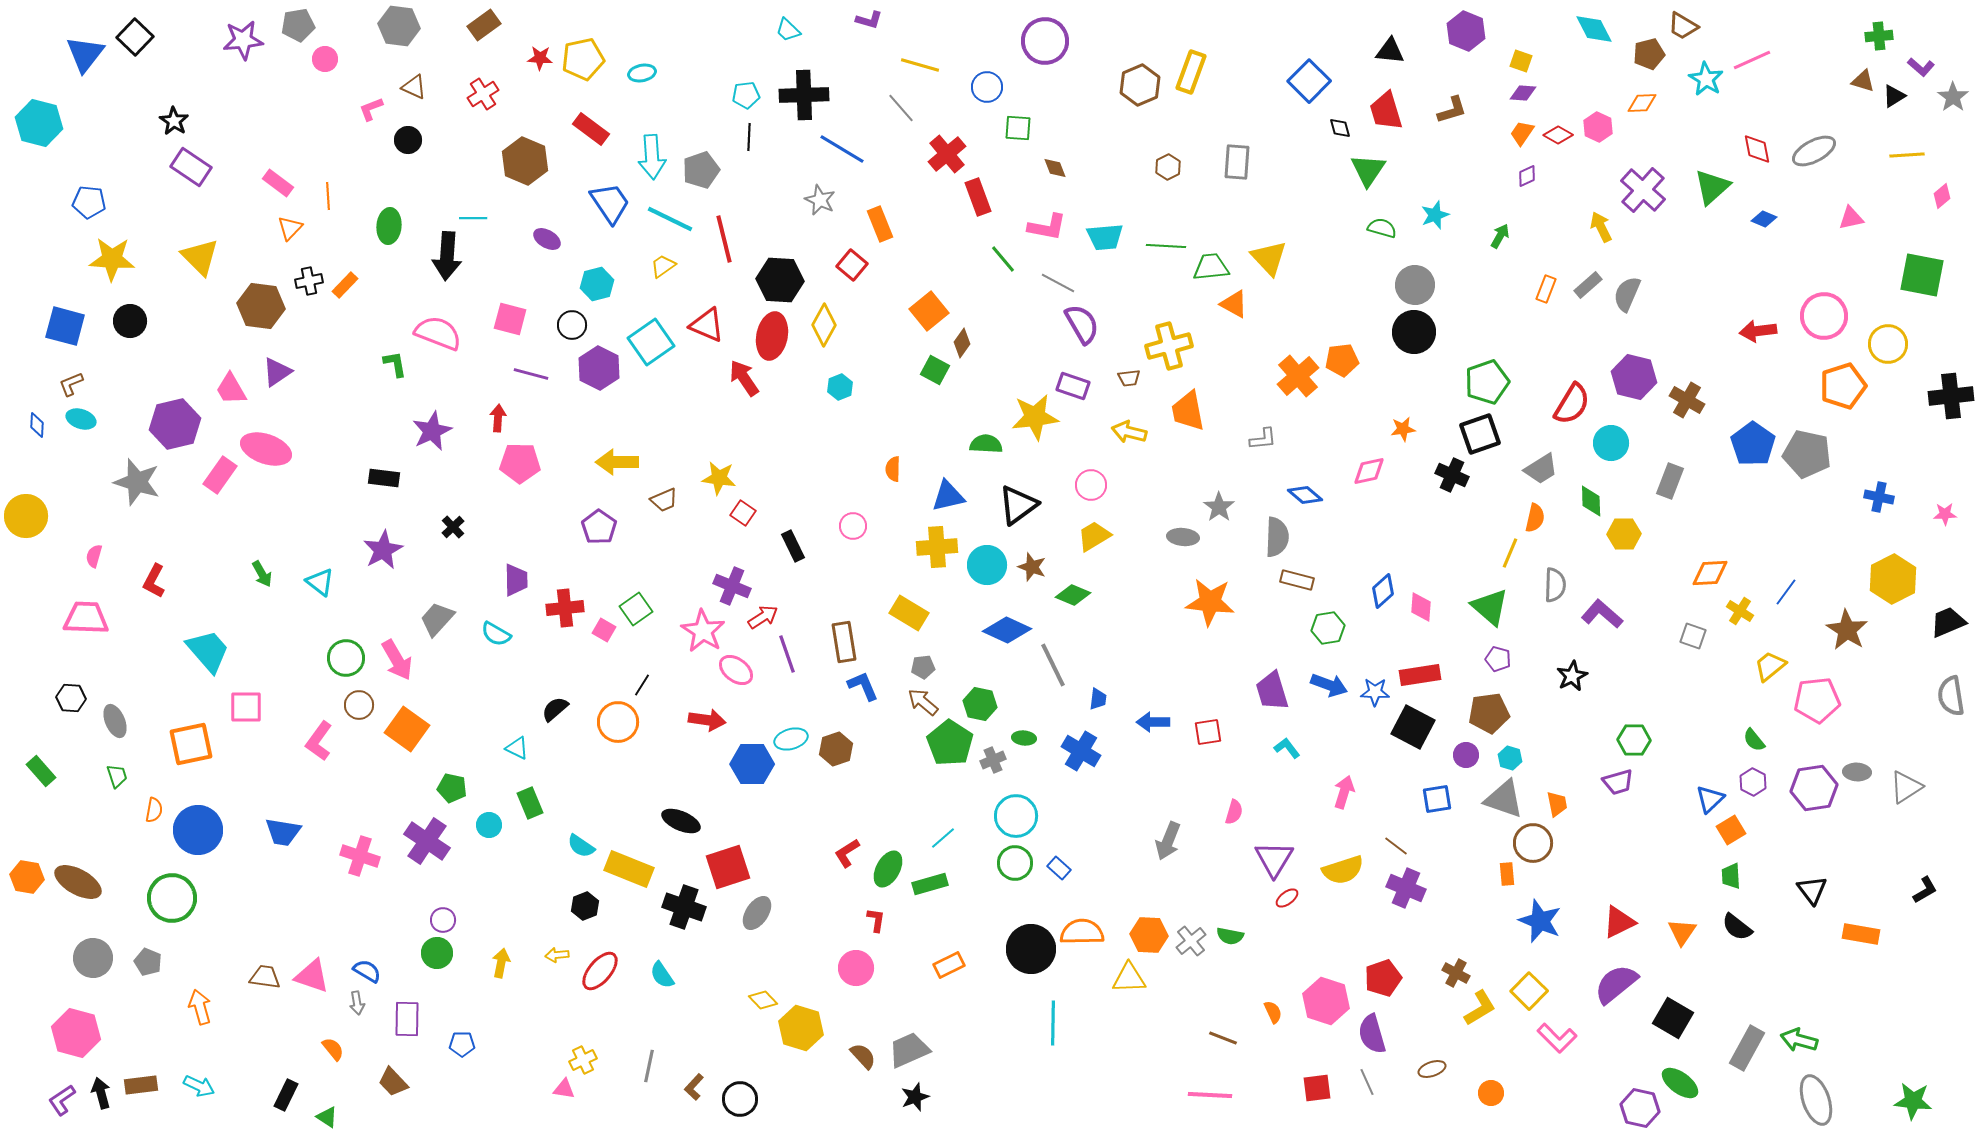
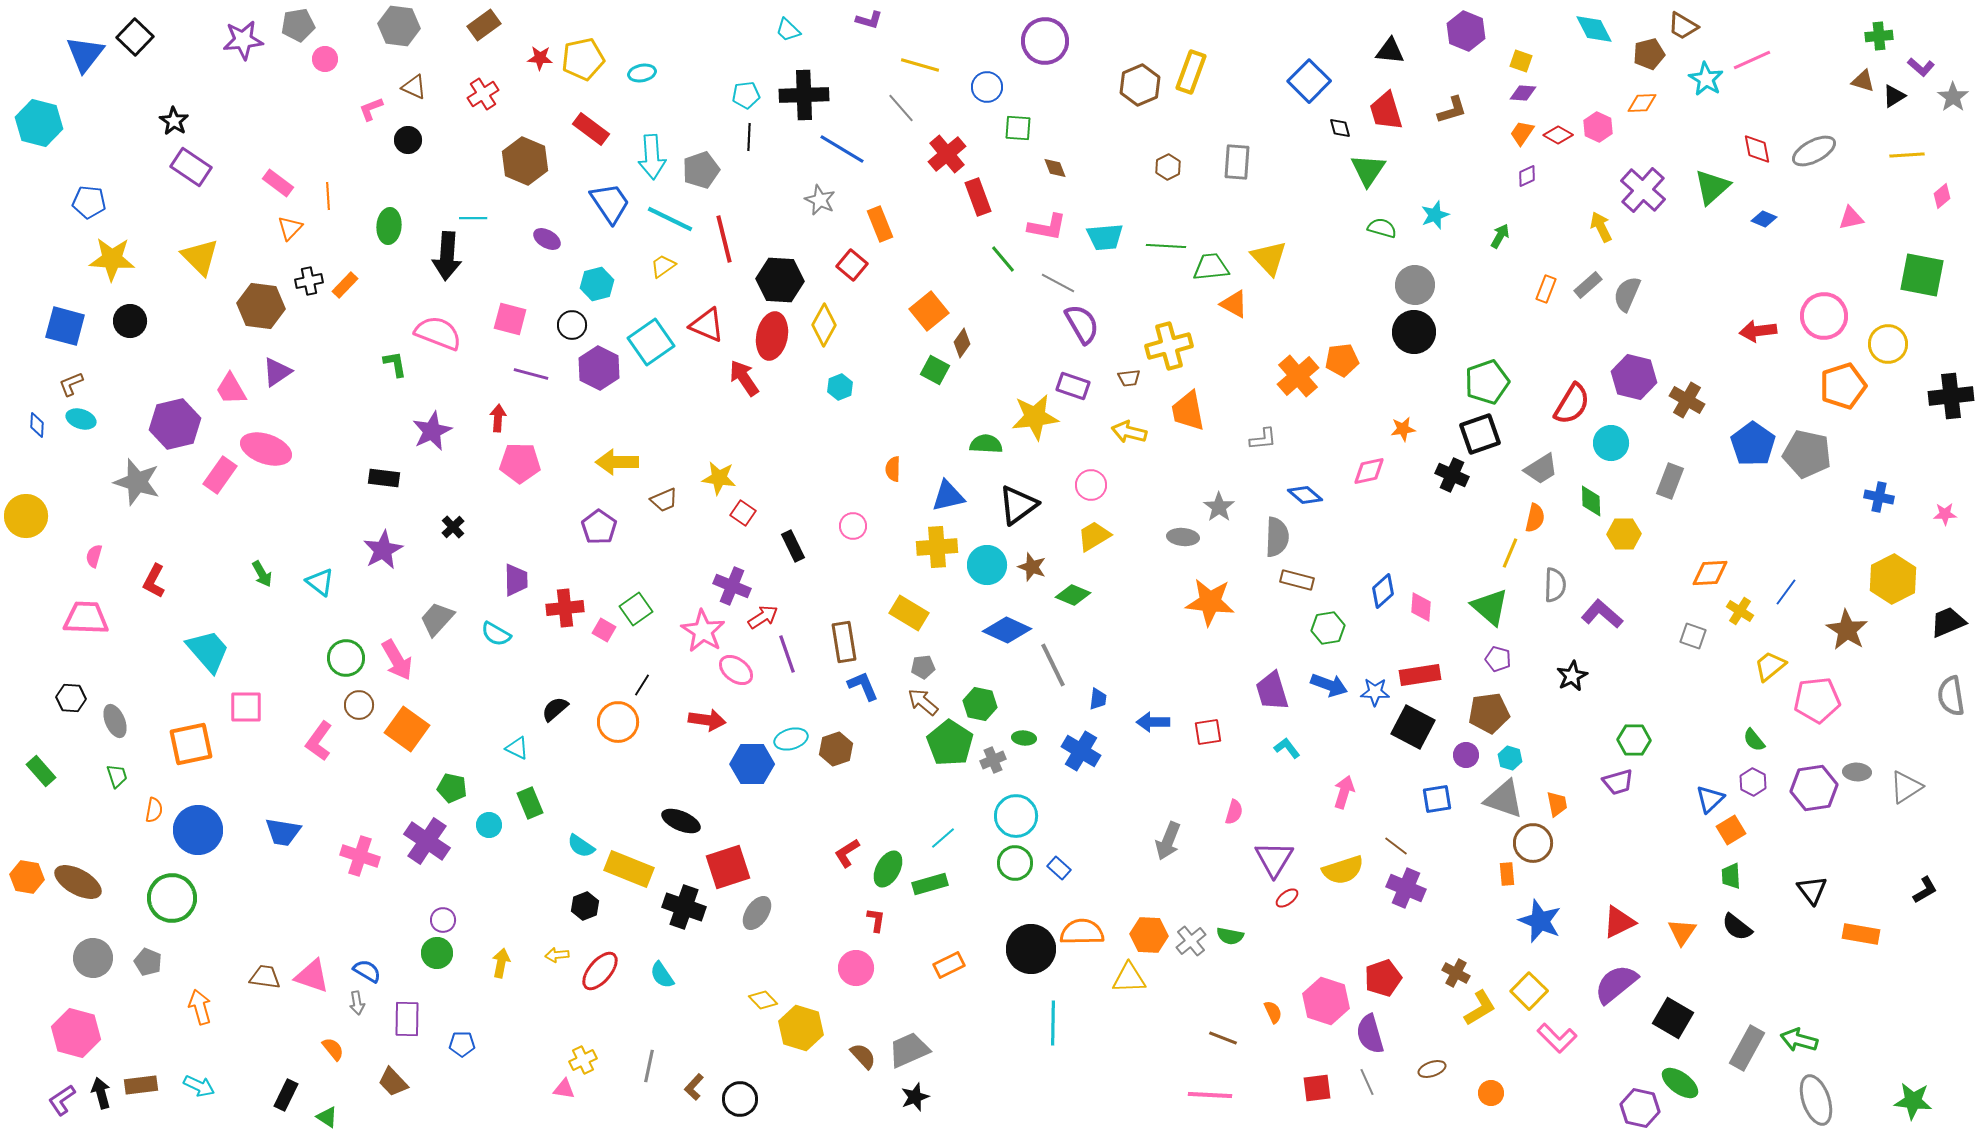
purple semicircle at (1372, 1034): moved 2 px left
